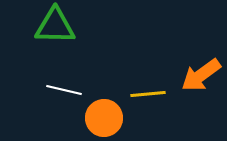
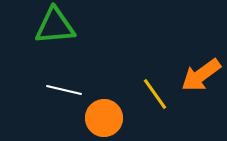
green triangle: rotated 6 degrees counterclockwise
yellow line: moved 7 px right; rotated 60 degrees clockwise
